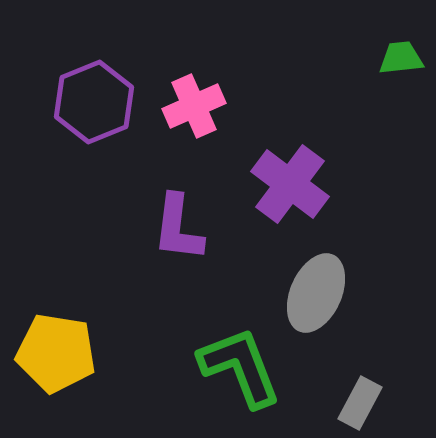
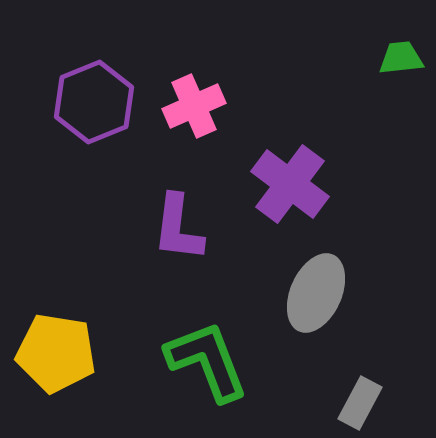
green L-shape: moved 33 px left, 6 px up
